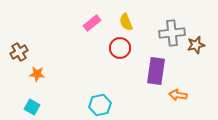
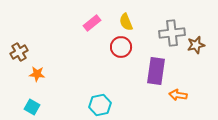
red circle: moved 1 px right, 1 px up
